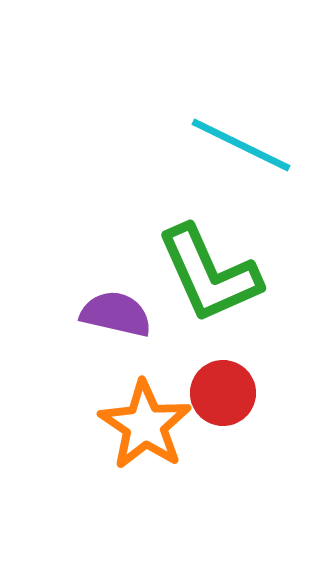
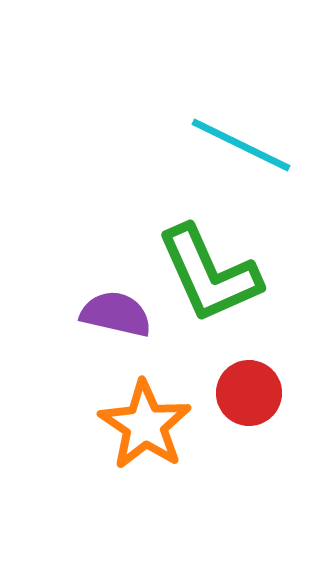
red circle: moved 26 px right
